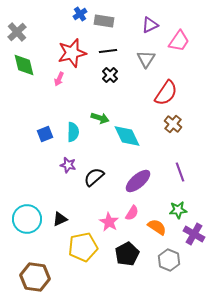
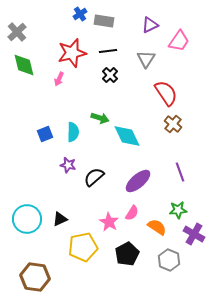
red semicircle: rotated 68 degrees counterclockwise
